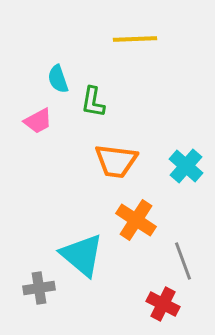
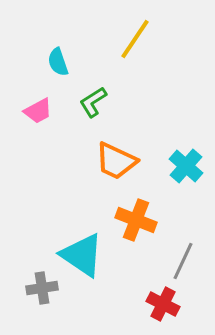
yellow line: rotated 54 degrees counterclockwise
cyan semicircle: moved 17 px up
green L-shape: rotated 48 degrees clockwise
pink trapezoid: moved 10 px up
orange trapezoid: rotated 18 degrees clockwise
orange cross: rotated 12 degrees counterclockwise
cyan triangle: rotated 6 degrees counterclockwise
gray line: rotated 45 degrees clockwise
gray cross: moved 3 px right
